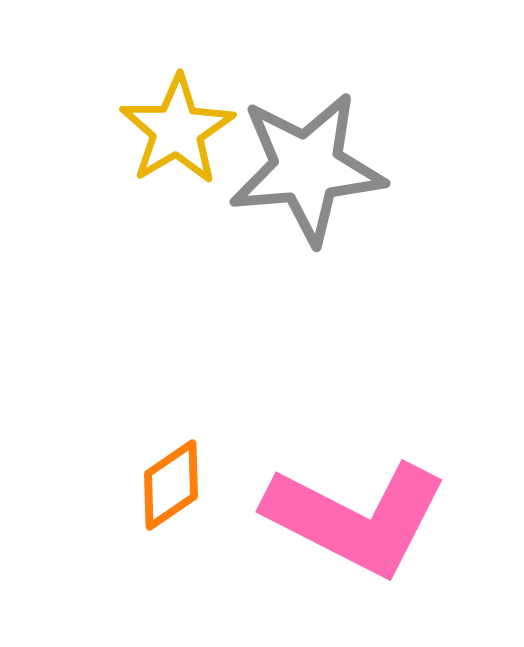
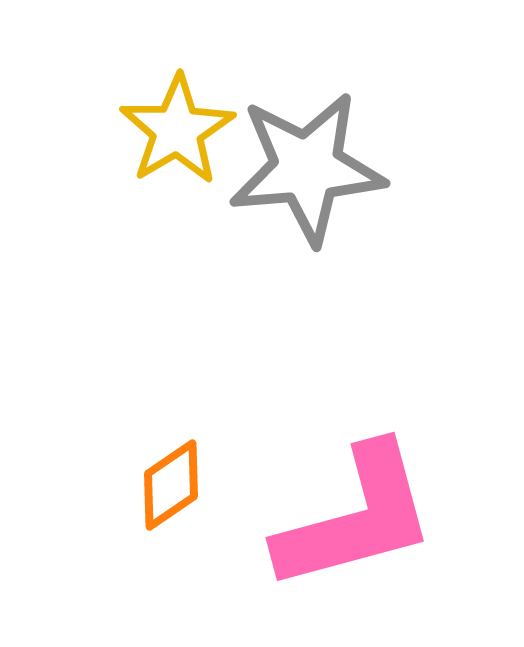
pink L-shape: rotated 42 degrees counterclockwise
